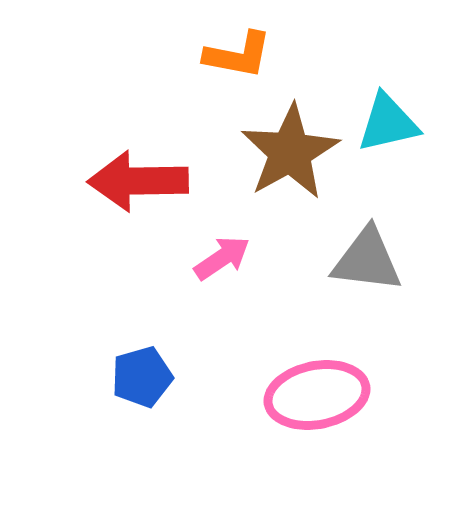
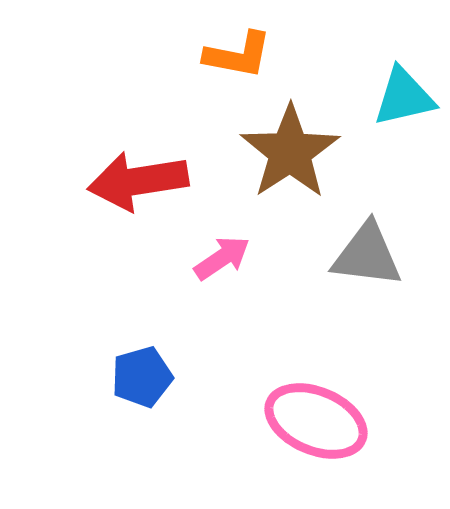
cyan triangle: moved 16 px right, 26 px up
brown star: rotated 4 degrees counterclockwise
red arrow: rotated 8 degrees counterclockwise
gray triangle: moved 5 px up
pink ellipse: moved 1 px left, 26 px down; rotated 34 degrees clockwise
